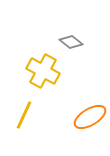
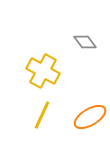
gray diamond: moved 14 px right; rotated 15 degrees clockwise
yellow line: moved 18 px right
